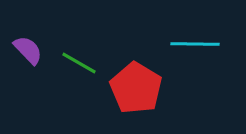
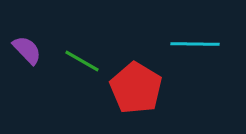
purple semicircle: moved 1 px left
green line: moved 3 px right, 2 px up
